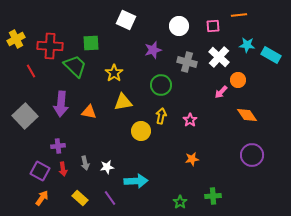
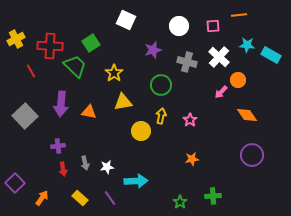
green square: rotated 30 degrees counterclockwise
purple square: moved 25 px left, 12 px down; rotated 18 degrees clockwise
